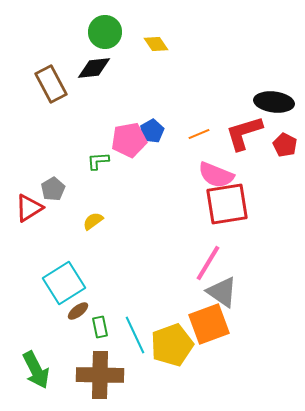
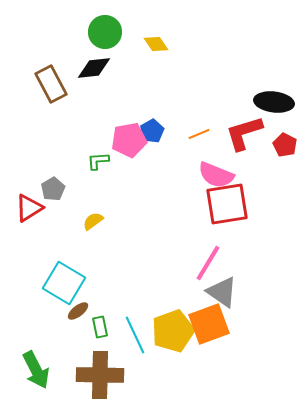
cyan square: rotated 27 degrees counterclockwise
yellow pentagon: moved 1 px right, 14 px up
